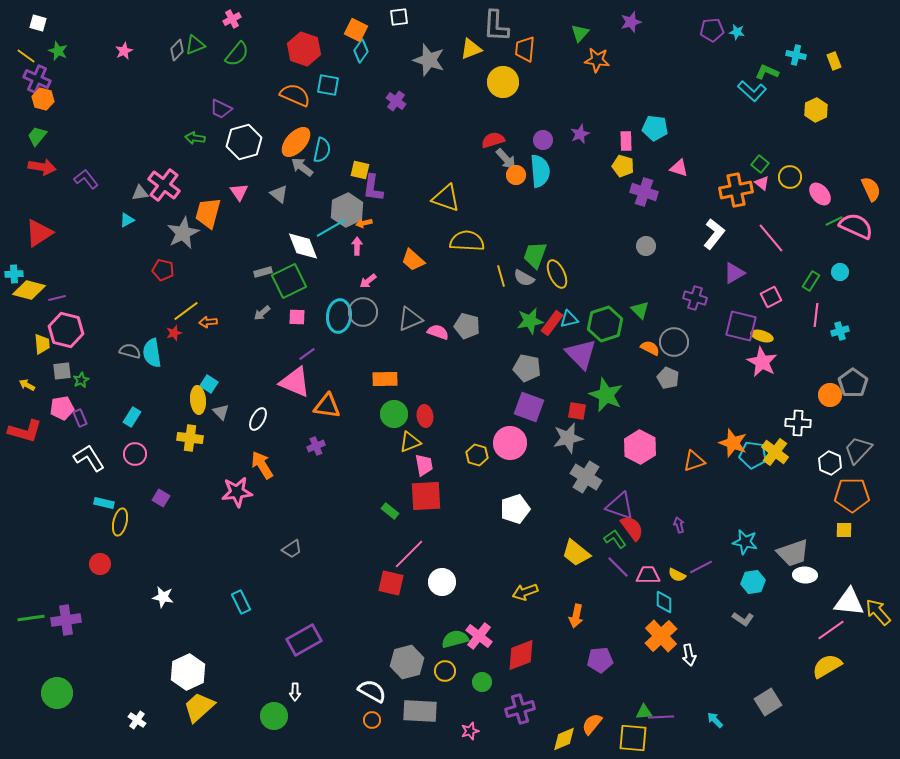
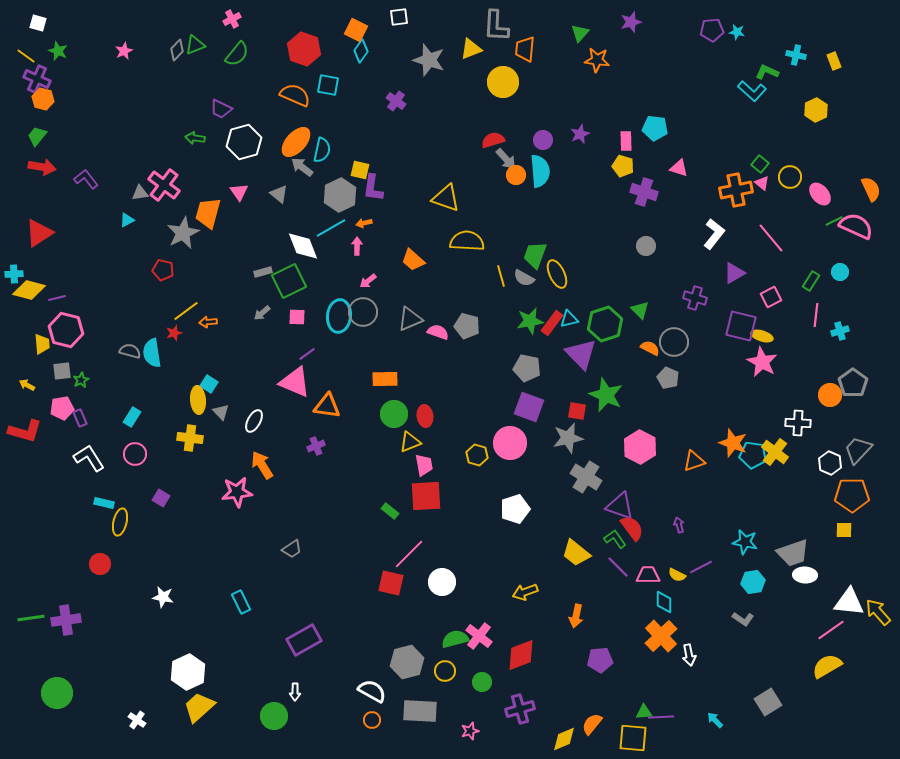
gray hexagon at (347, 210): moved 7 px left, 15 px up
white ellipse at (258, 419): moved 4 px left, 2 px down
